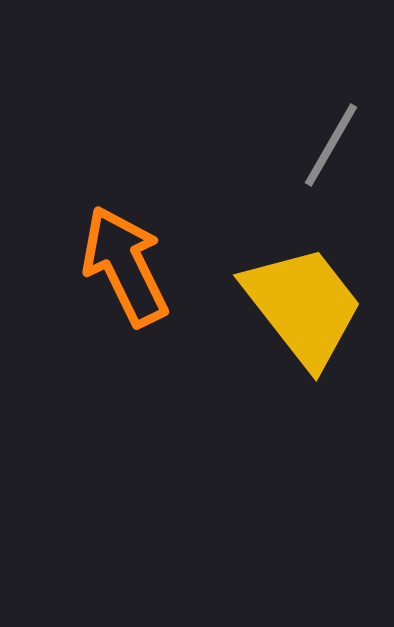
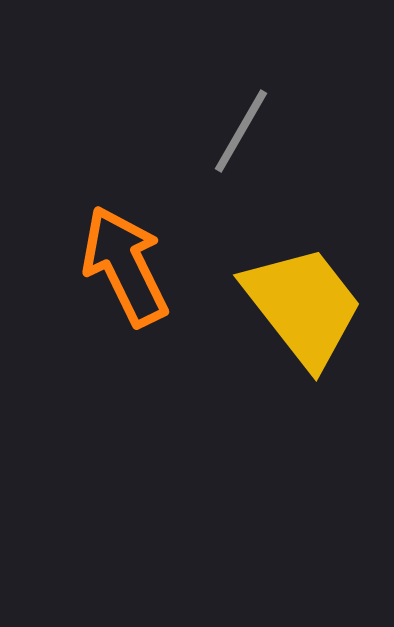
gray line: moved 90 px left, 14 px up
